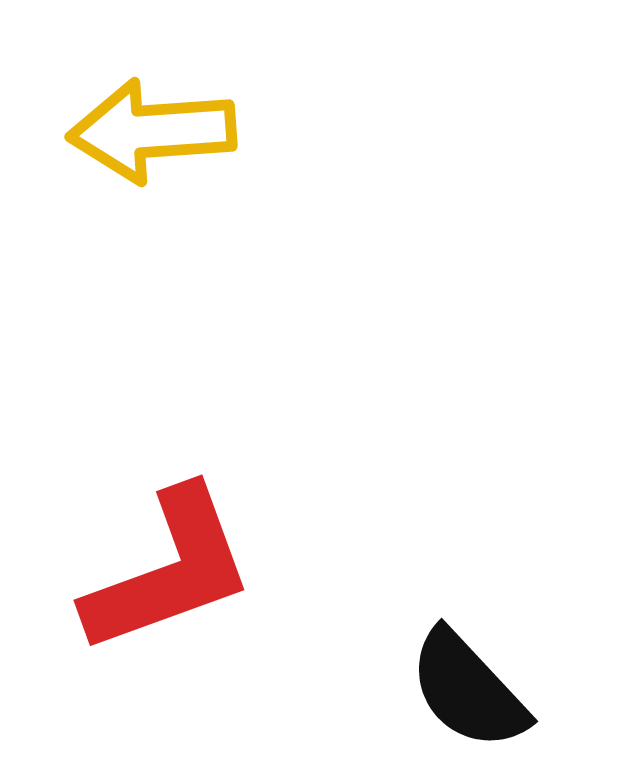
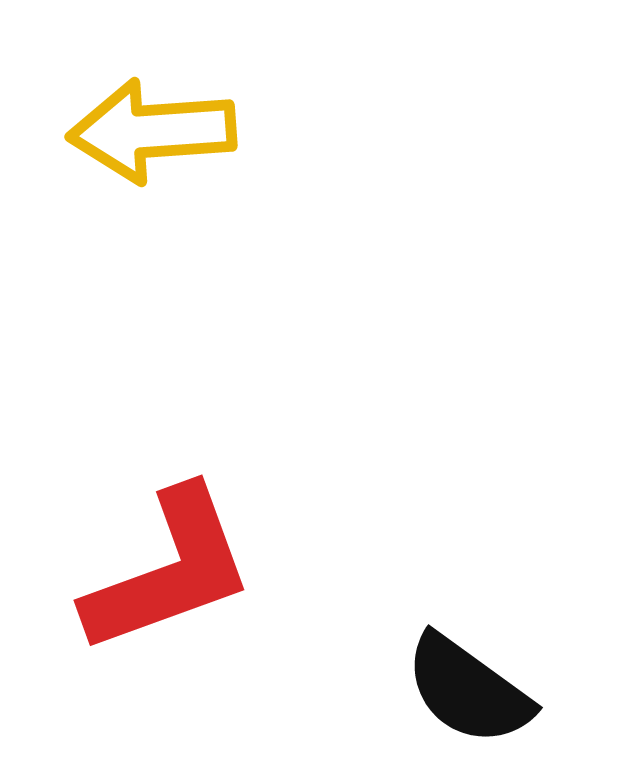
black semicircle: rotated 11 degrees counterclockwise
